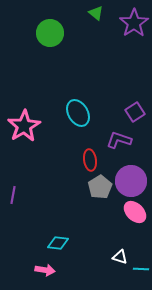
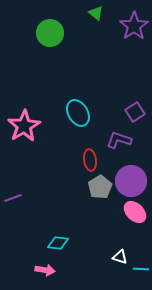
purple star: moved 3 px down
purple line: moved 3 px down; rotated 60 degrees clockwise
